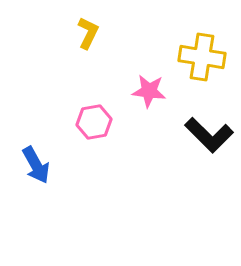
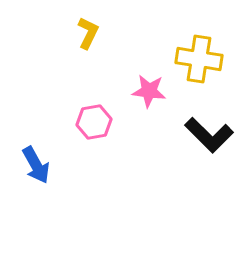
yellow cross: moved 3 px left, 2 px down
